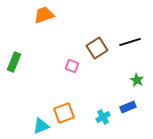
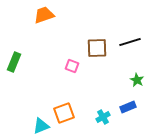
brown square: rotated 30 degrees clockwise
